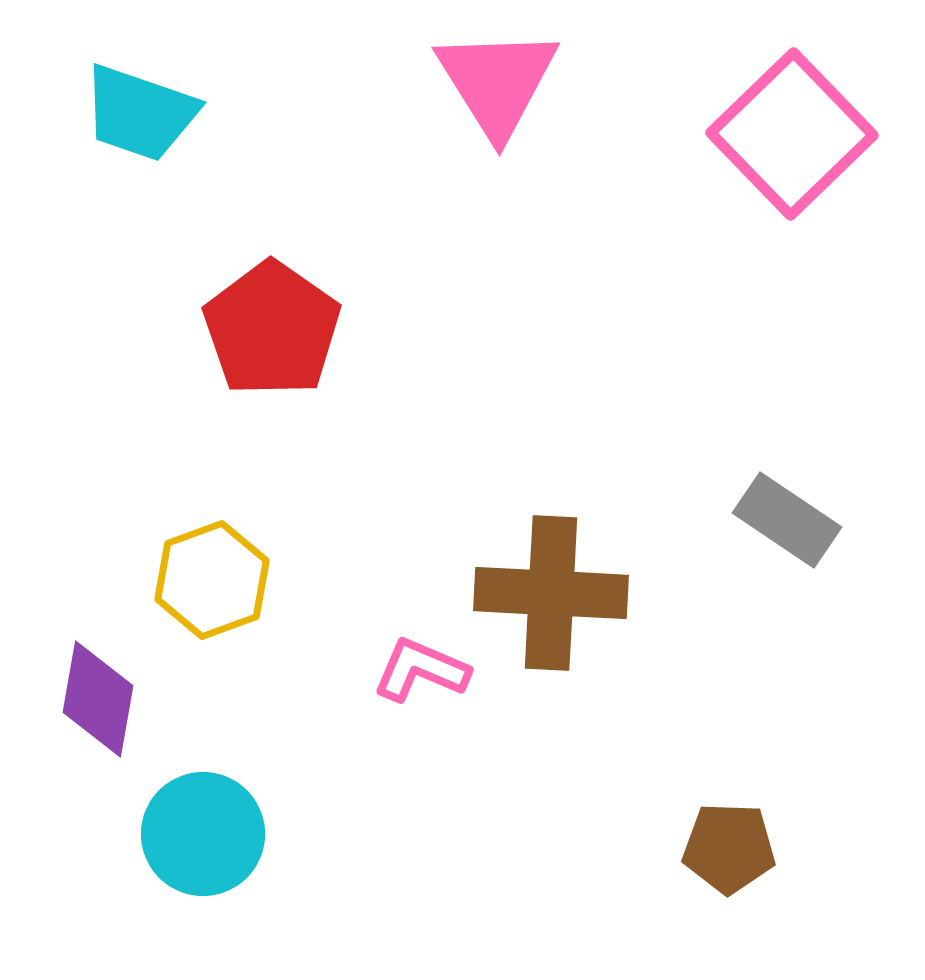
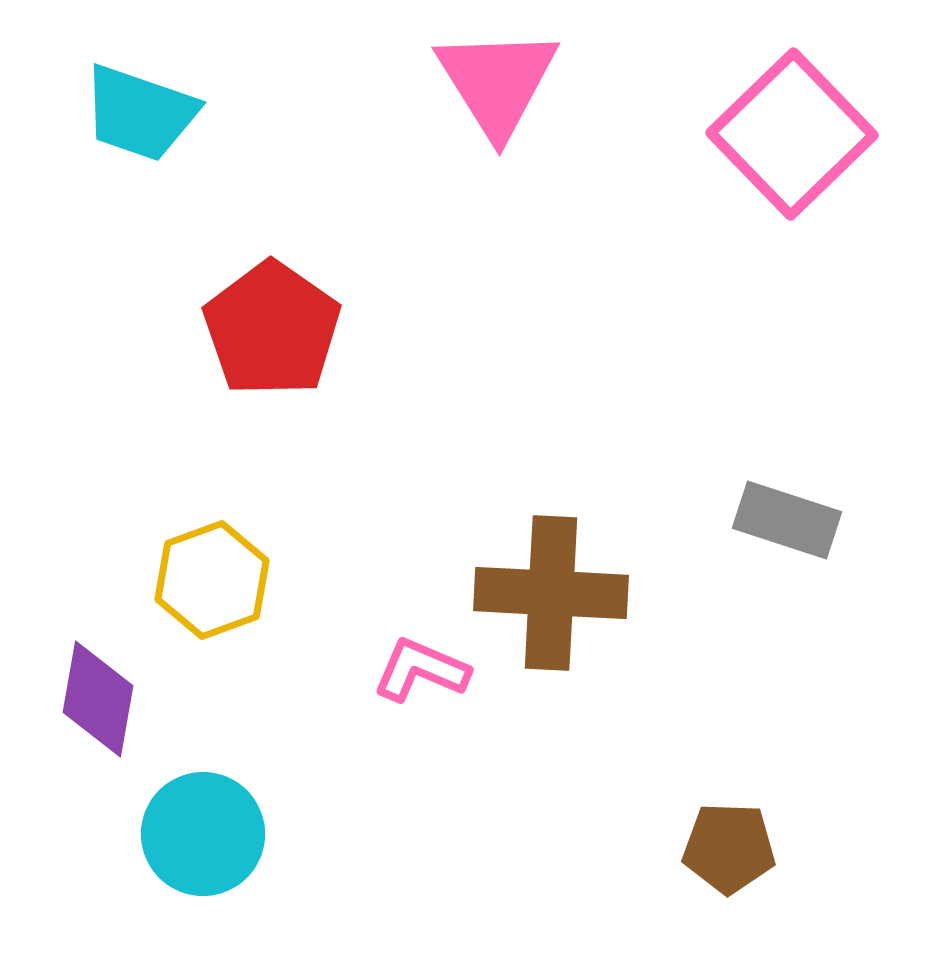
gray rectangle: rotated 16 degrees counterclockwise
